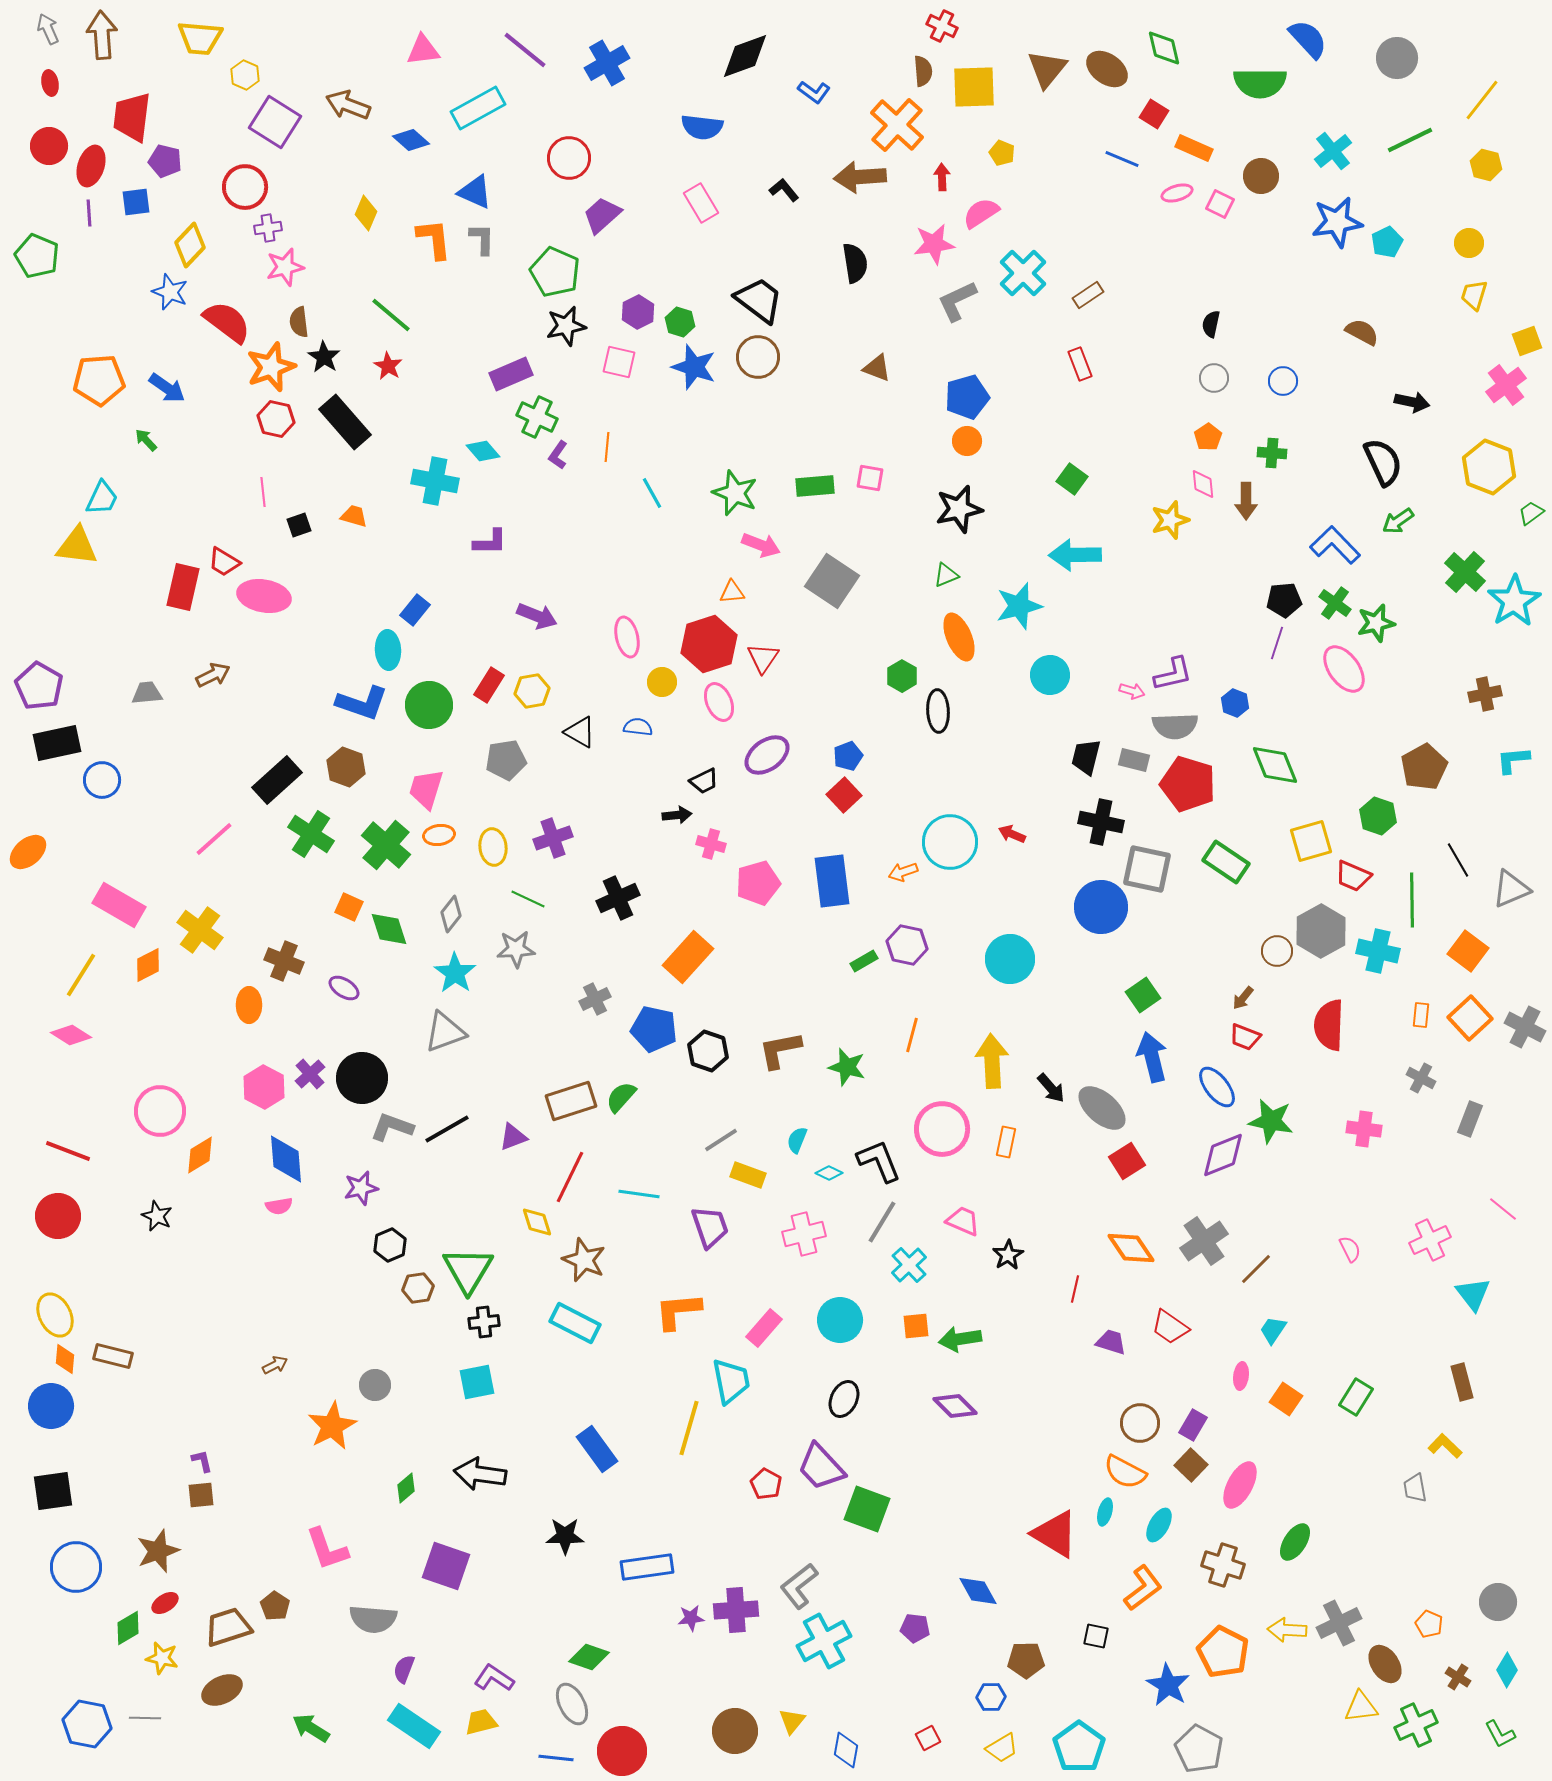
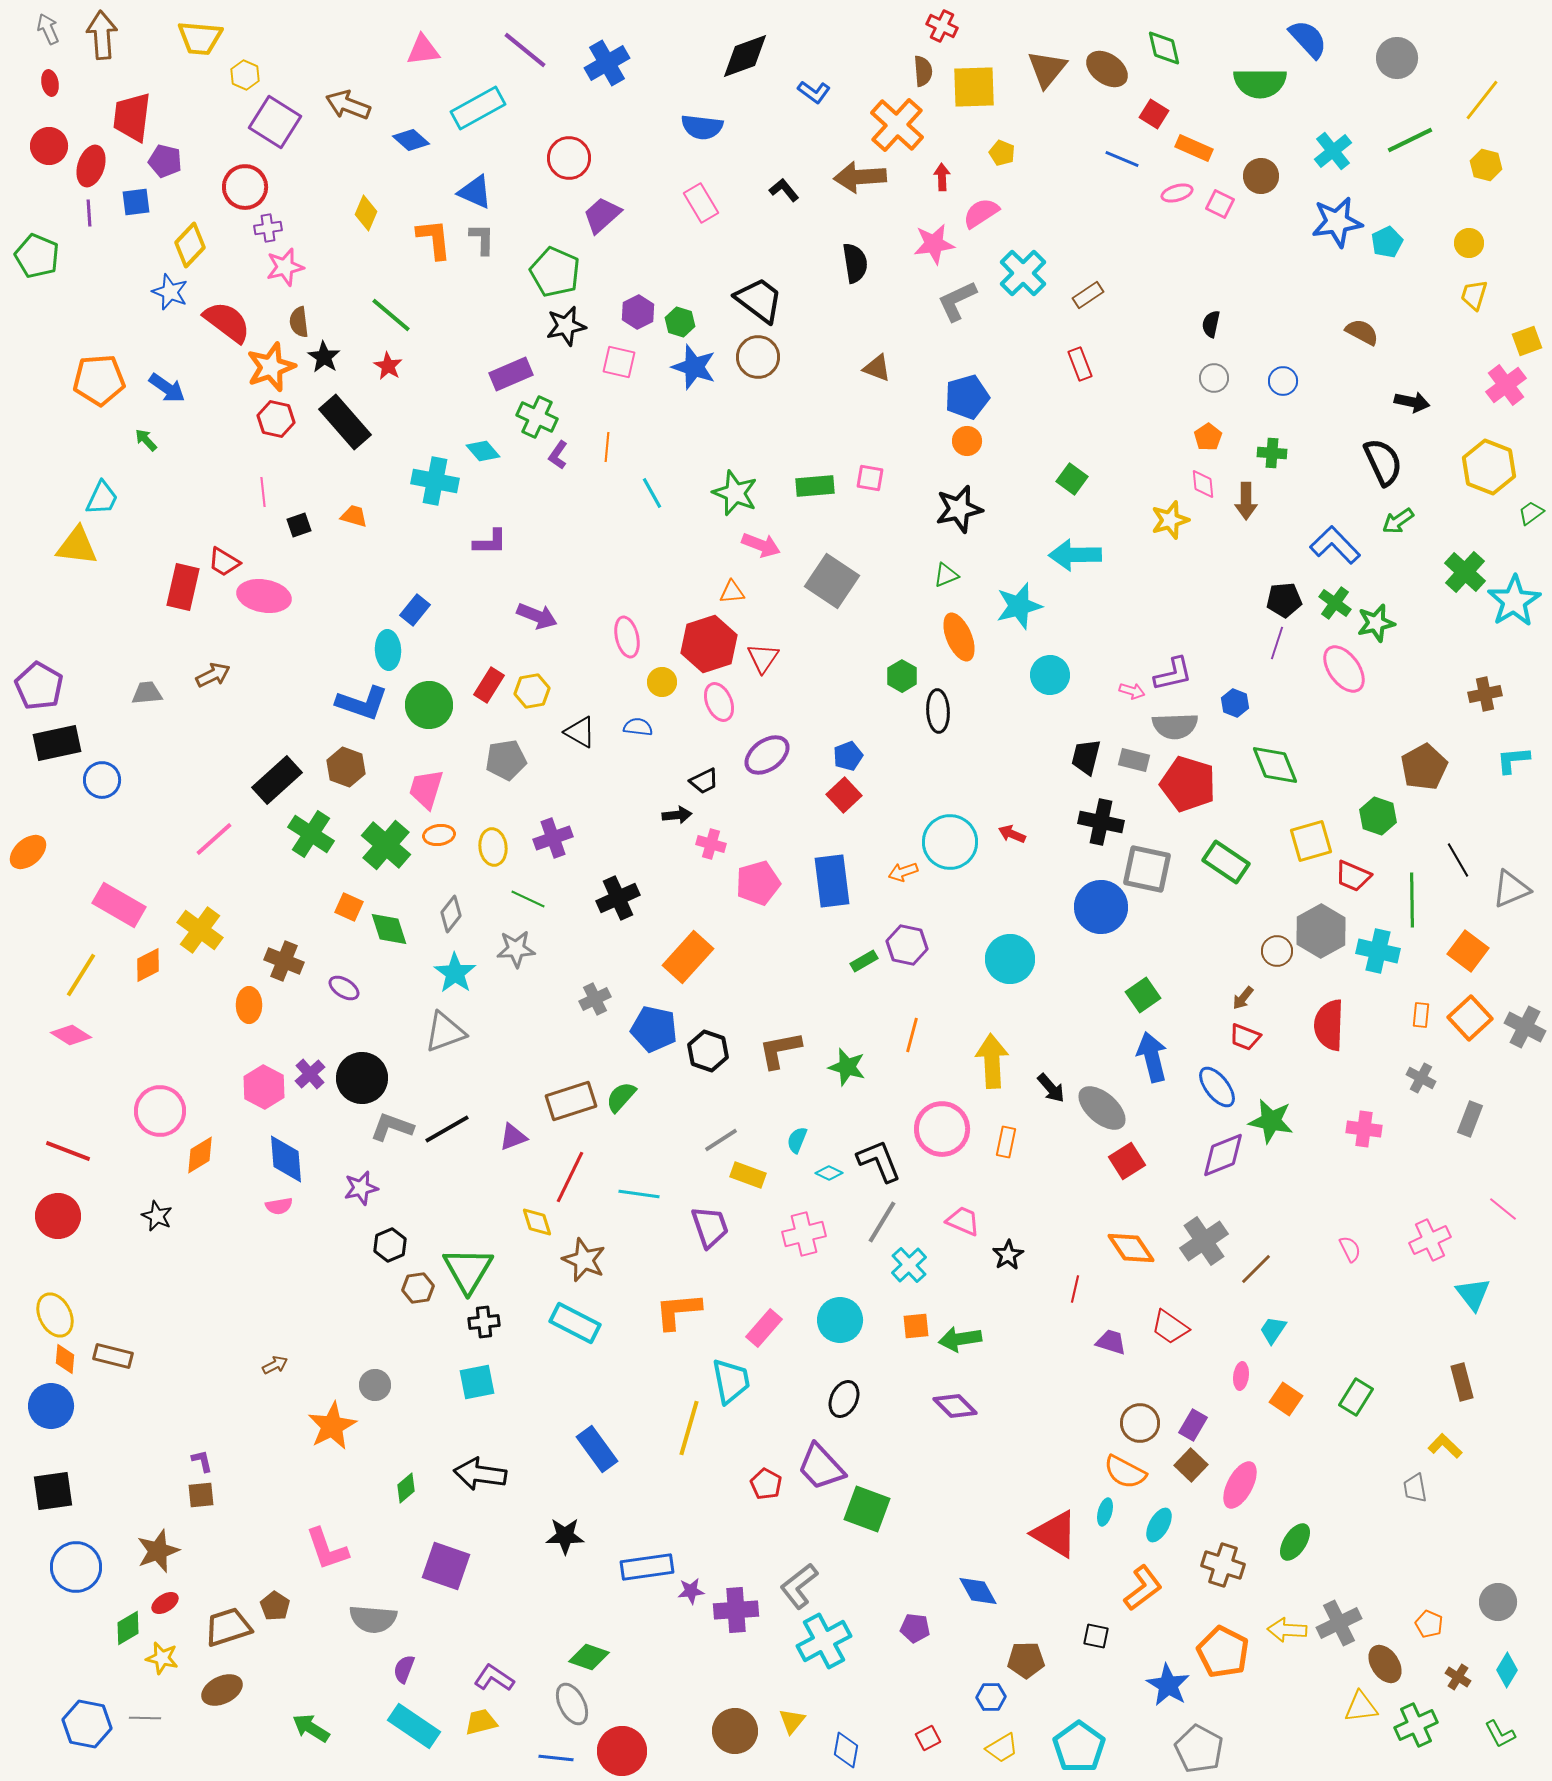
purple star at (691, 1618): moved 27 px up
